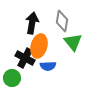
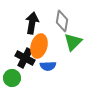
green triangle: rotated 24 degrees clockwise
